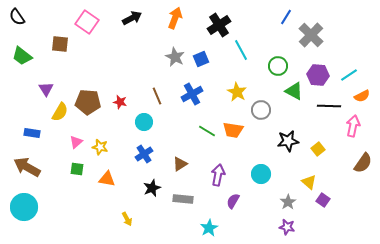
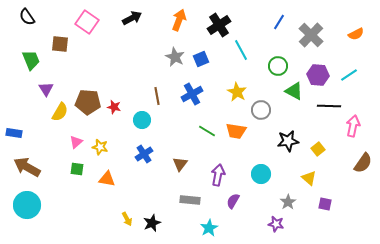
black semicircle at (17, 17): moved 10 px right
blue line at (286, 17): moved 7 px left, 5 px down
orange arrow at (175, 18): moved 4 px right, 2 px down
green trapezoid at (22, 56): moved 9 px right, 4 px down; rotated 150 degrees counterclockwise
brown line at (157, 96): rotated 12 degrees clockwise
orange semicircle at (362, 96): moved 6 px left, 62 px up
red star at (120, 102): moved 6 px left, 5 px down
cyan circle at (144, 122): moved 2 px left, 2 px up
orange trapezoid at (233, 130): moved 3 px right, 1 px down
blue rectangle at (32, 133): moved 18 px left
brown triangle at (180, 164): rotated 21 degrees counterclockwise
yellow triangle at (309, 182): moved 4 px up
black star at (152, 188): moved 35 px down
gray rectangle at (183, 199): moved 7 px right, 1 px down
purple square at (323, 200): moved 2 px right, 4 px down; rotated 24 degrees counterclockwise
cyan circle at (24, 207): moved 3 px right, 2 px up
purple star at (287, 227): moved 11 px left, 3 px up
